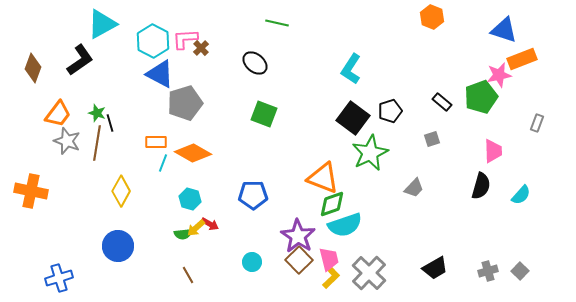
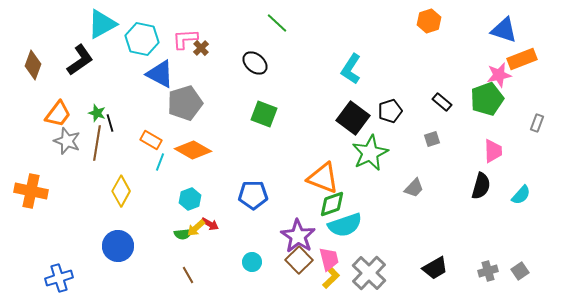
orange hexagon at (432, 17): moved 3 px left, 4 px down; rotated 20 degrees clockwise
green line at (277, 23): rotated 30 degrees clockwise
cyan hexagon at (153, 41): moved 11 px left, 2 px up; rotated 16 degrees counterclockwise
brown diamond at (33, 68): moved 3 px up
green pentagon at (481, 97): moved 6 px right, 2 px down
orange rectangle at (156, 142): moved 5 px left, 2 px up; rotated 30 degrees clockwise
orange diamond at (193, 153): moved 3 px up
cyan line at (163, 163): moved 3 px left, 1 px up
cyan hexagon at (190, 199): rotated 25 degrees clockwise
gray square at (520, 271): rotated 12 degrees clockwise
